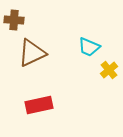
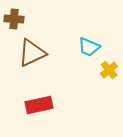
brown cross: moved 1 px up
